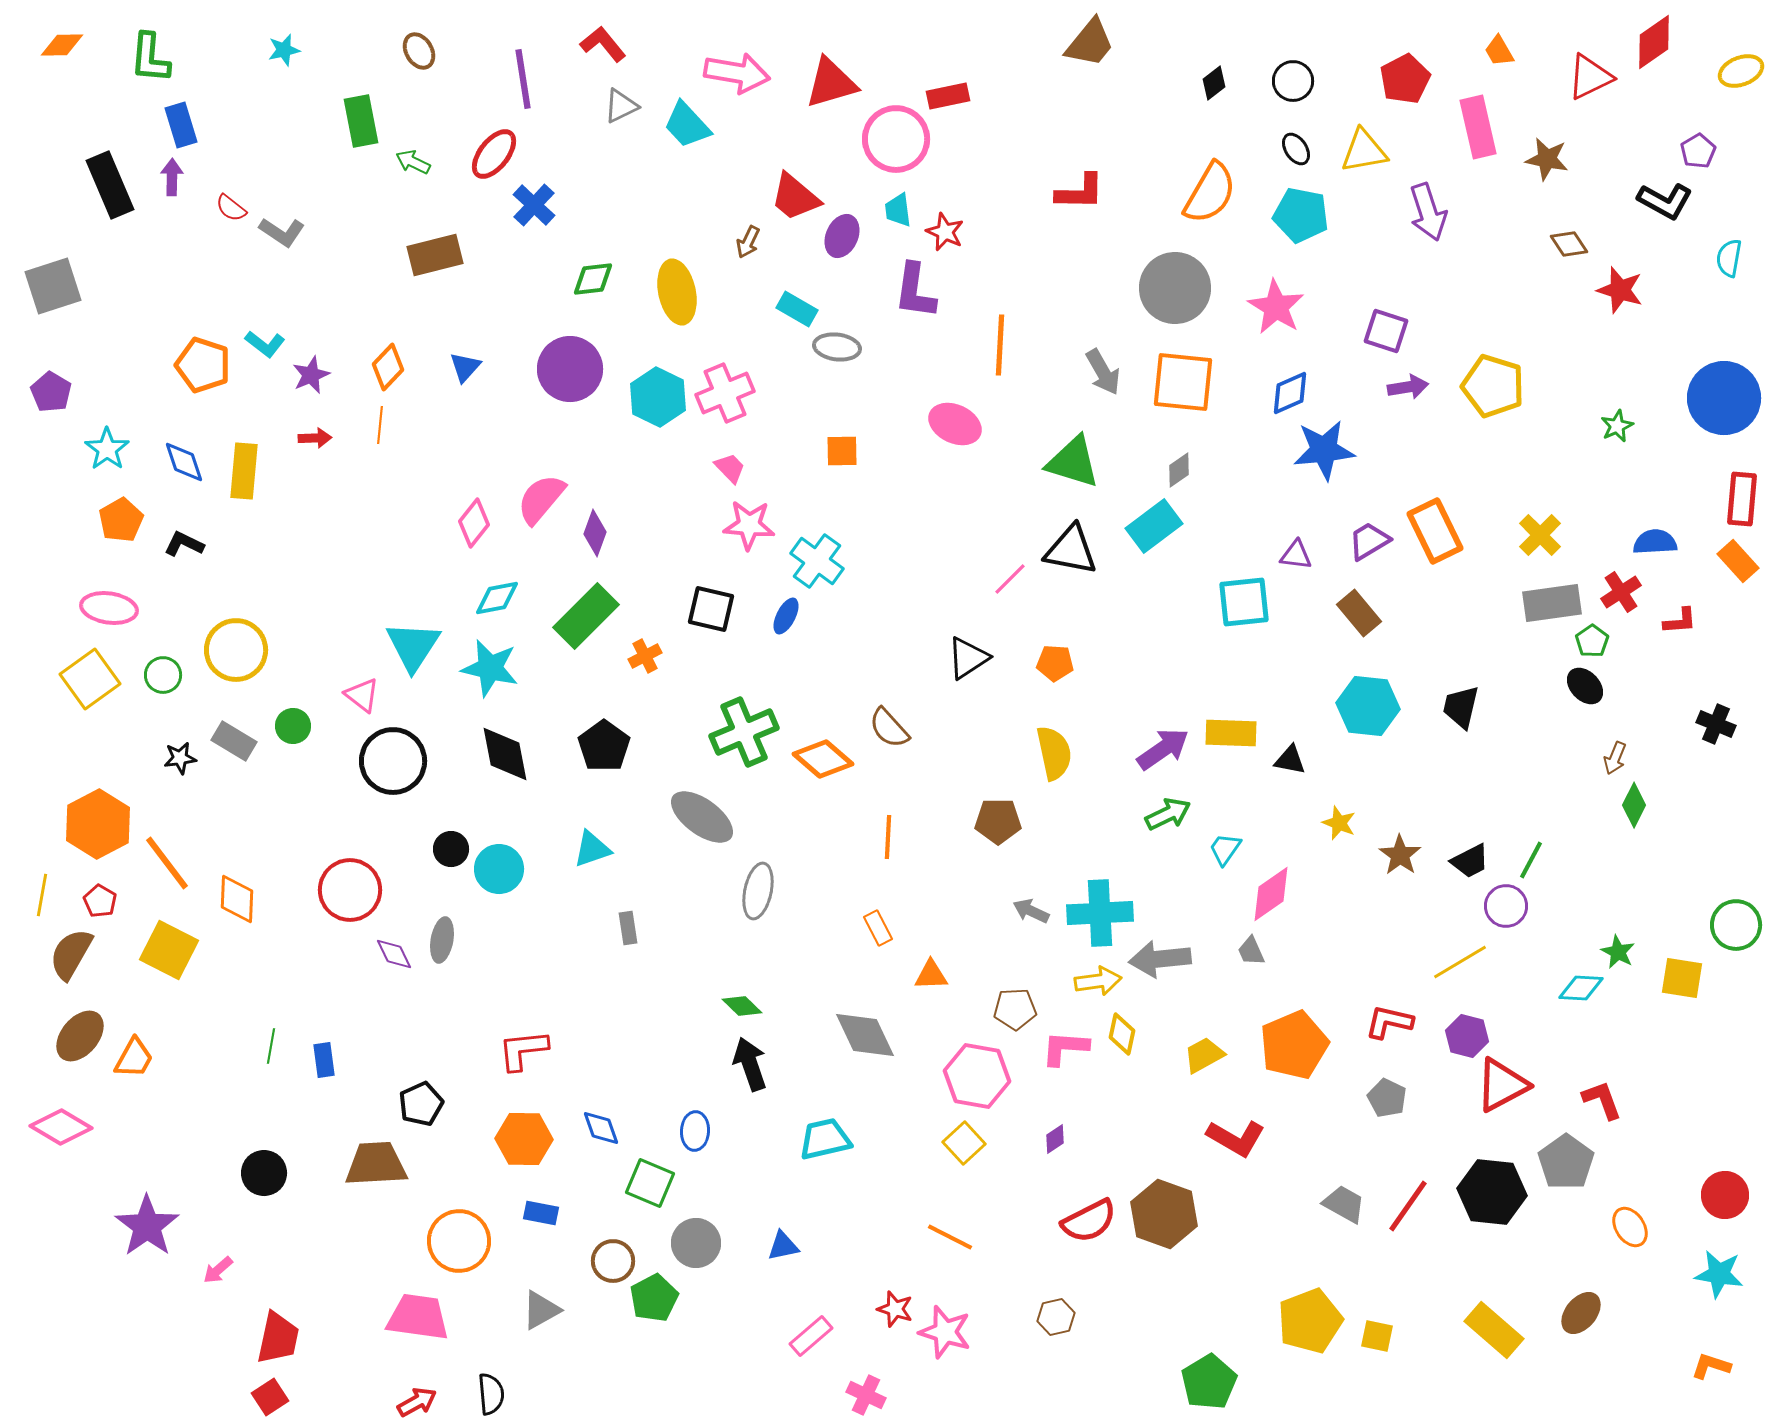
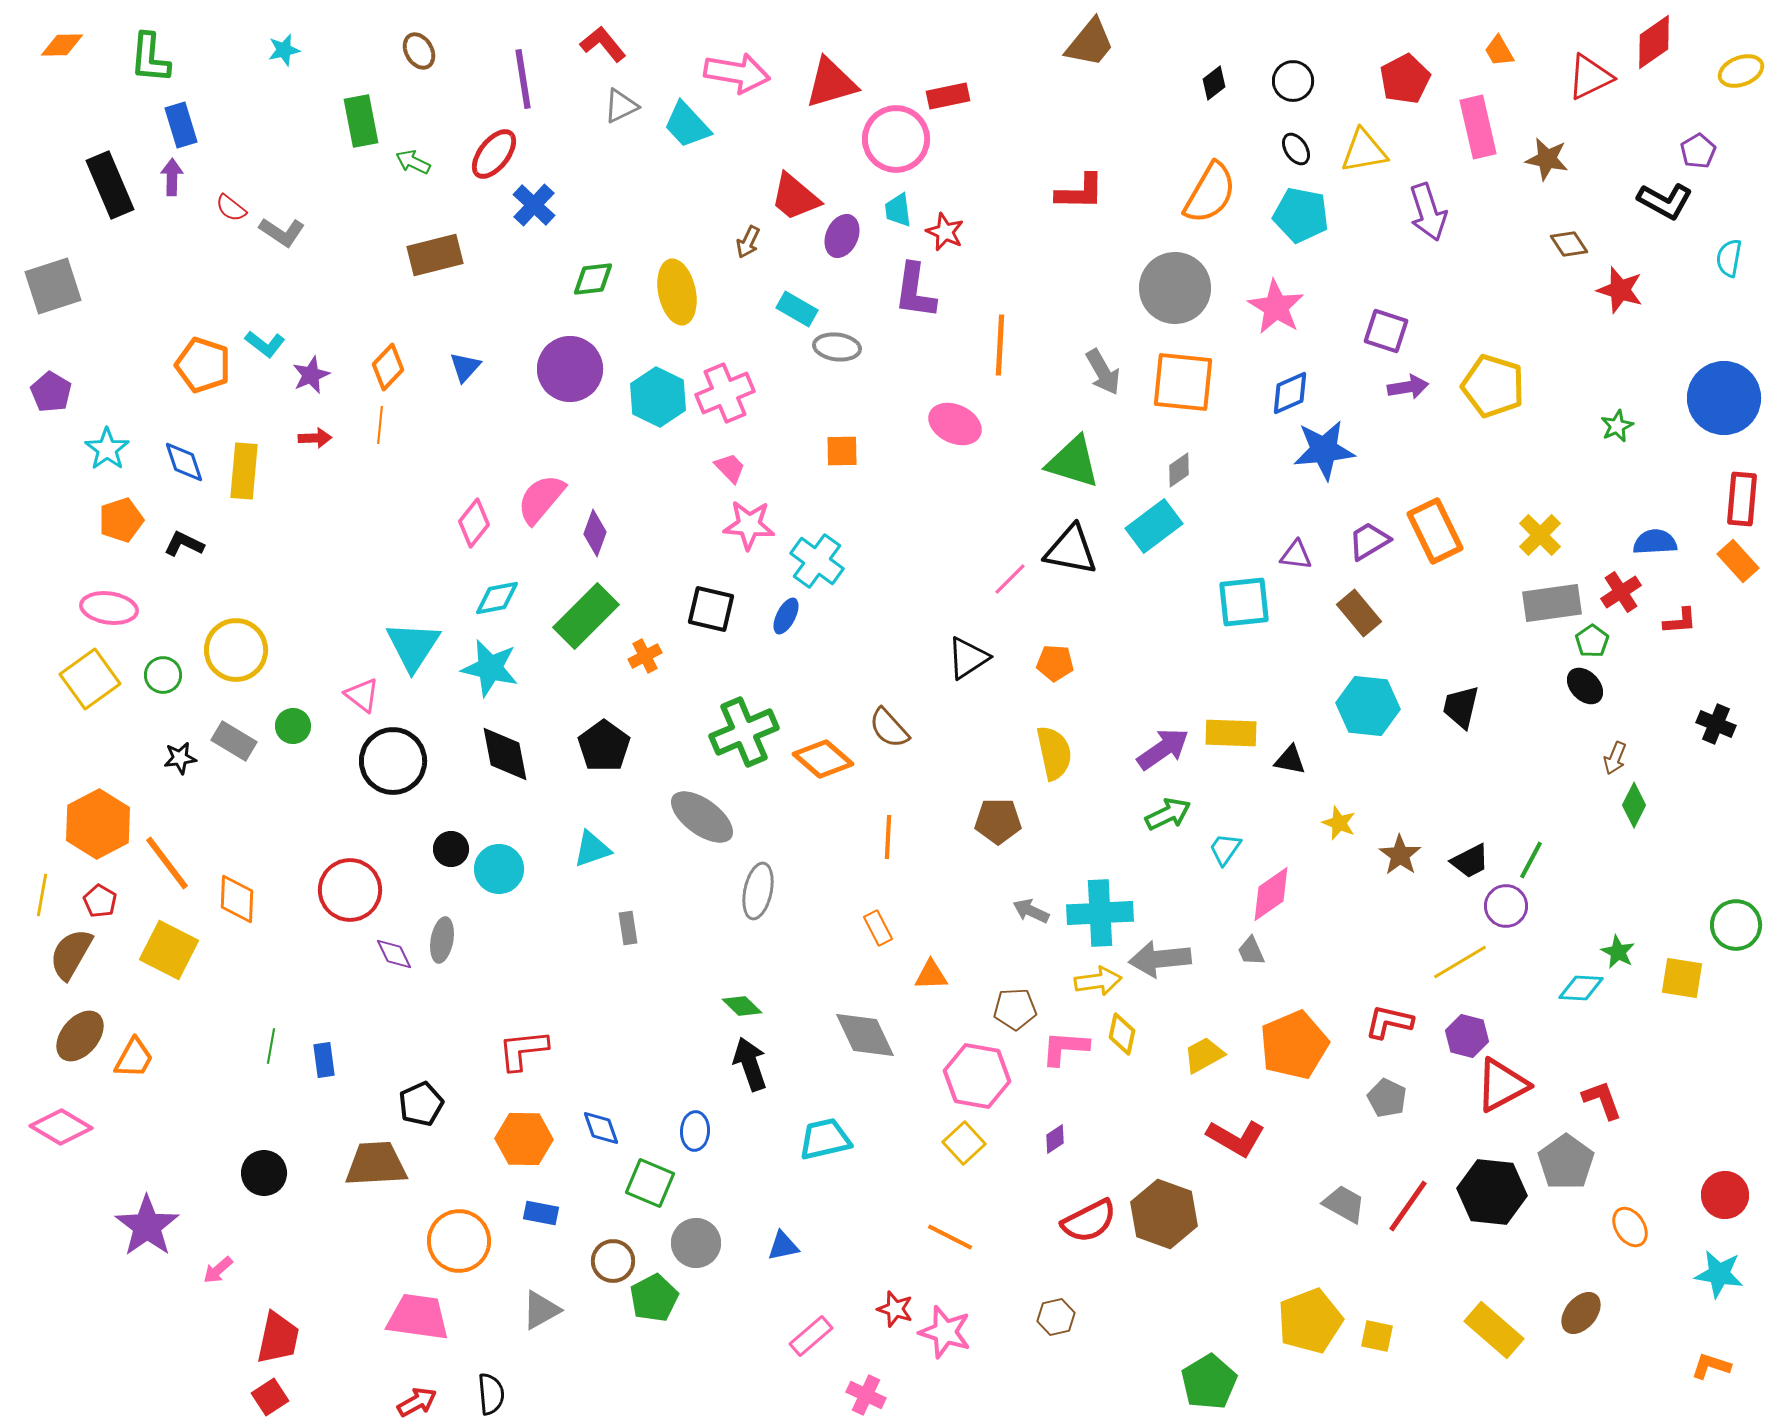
orange pentagon at (121, 520): rotated 12 degrees clockwise
